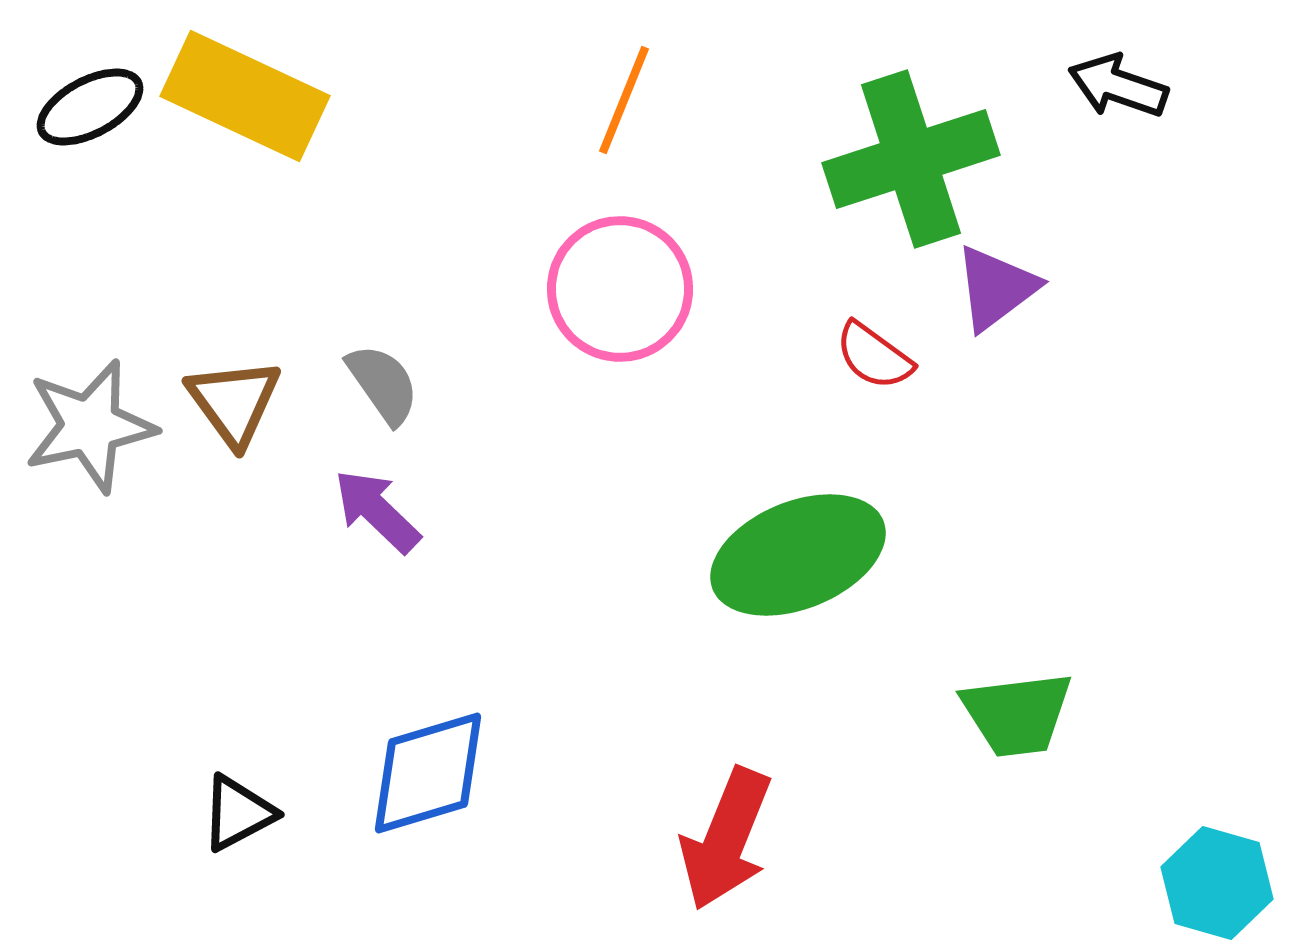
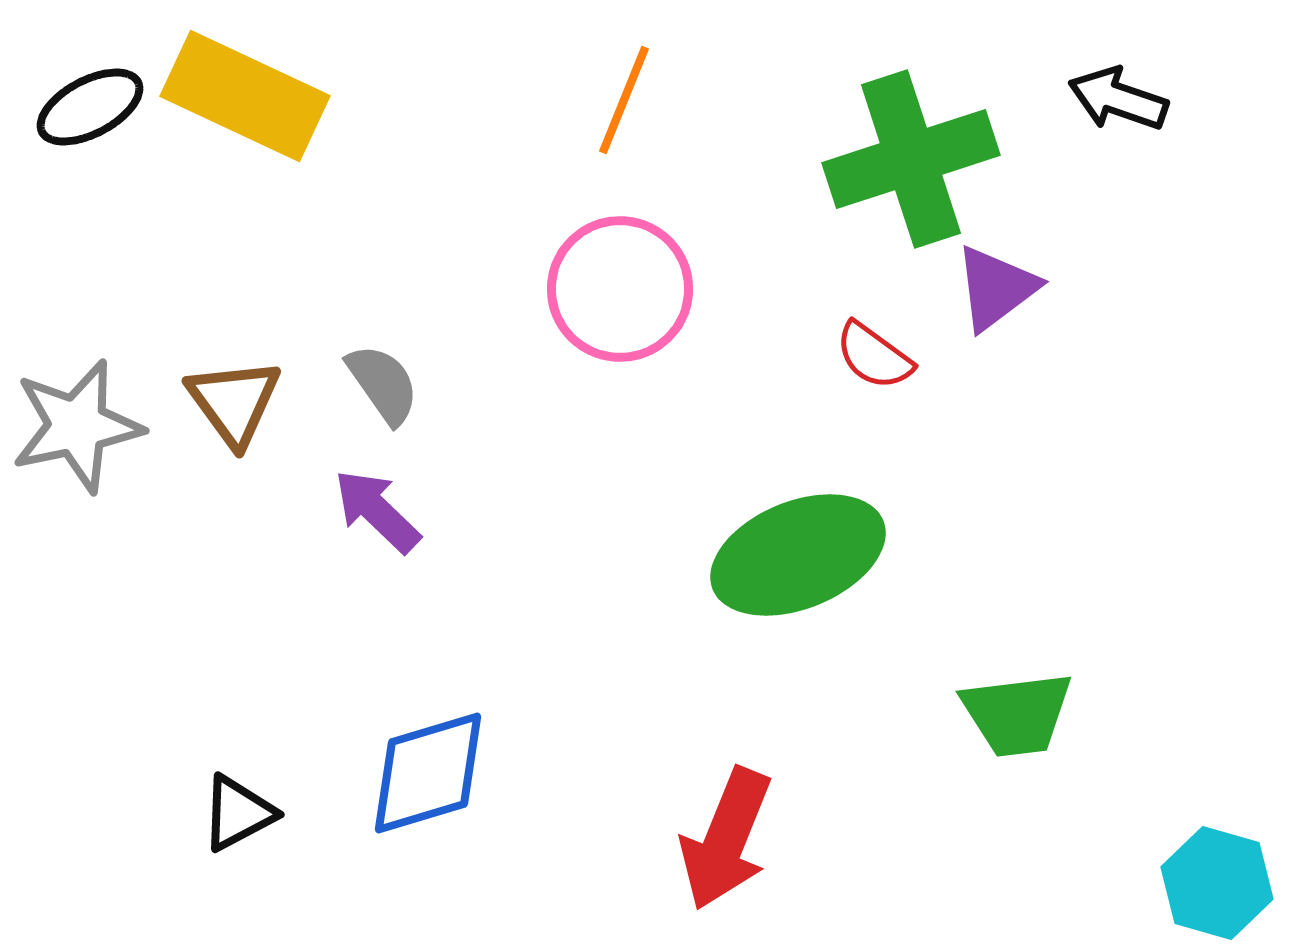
black arrow: moved 13 px down
gray star: moved 13 px left
